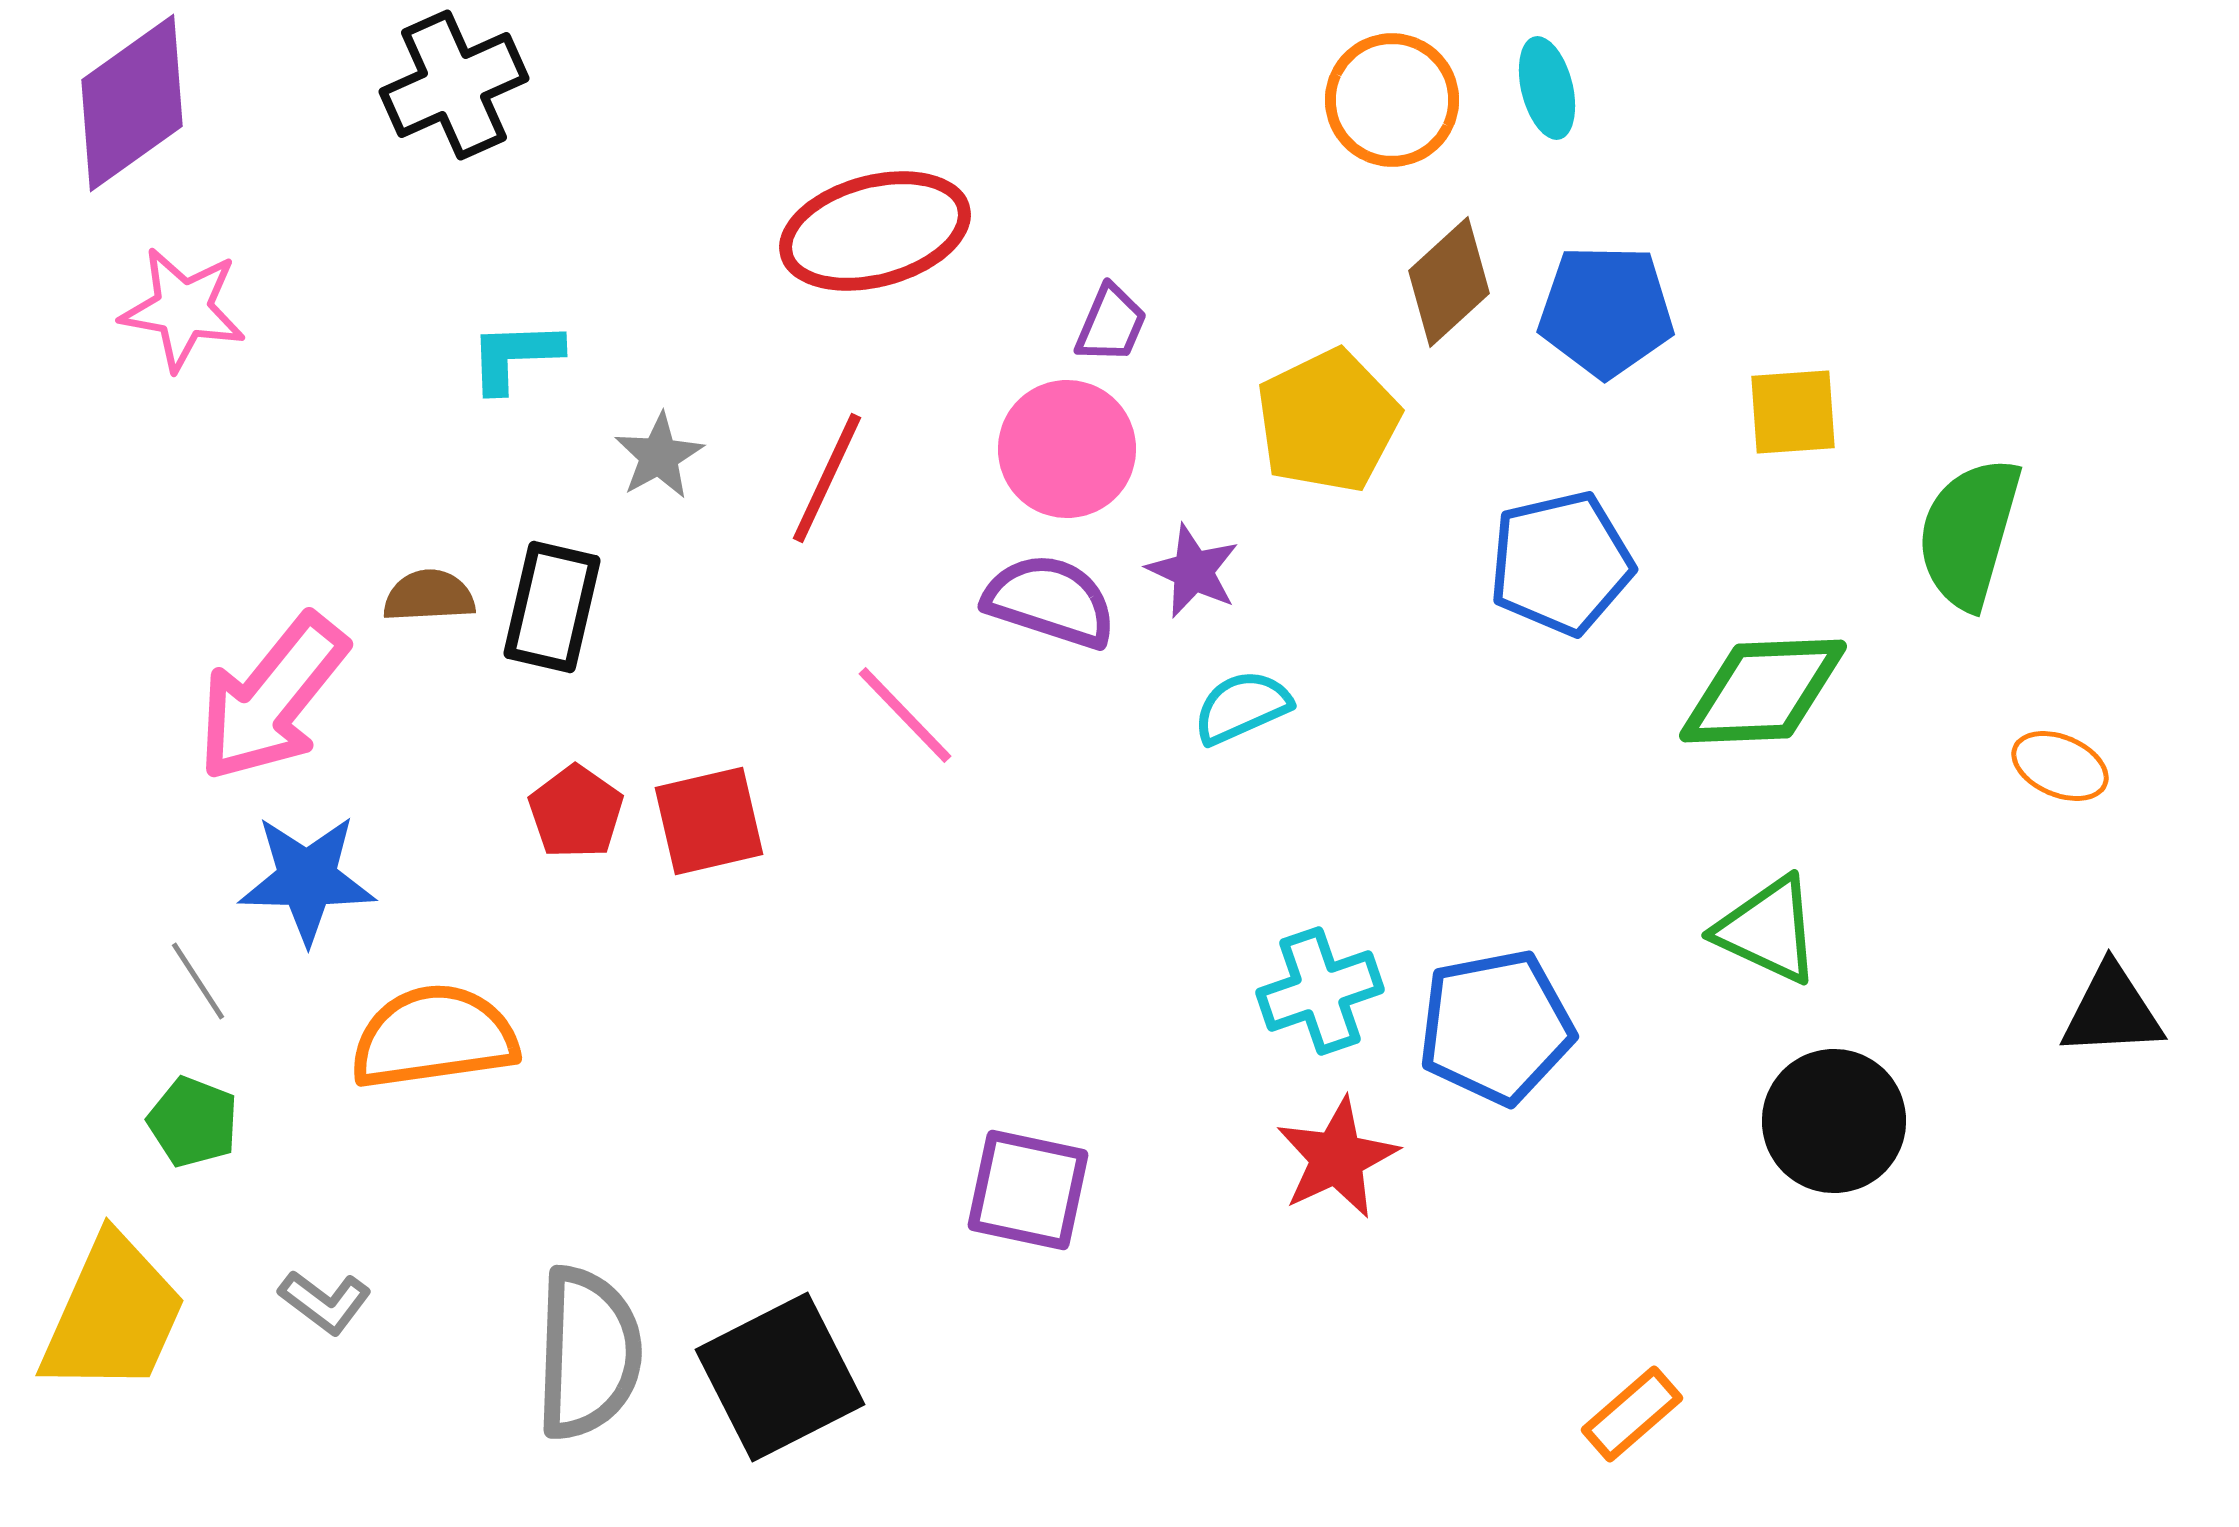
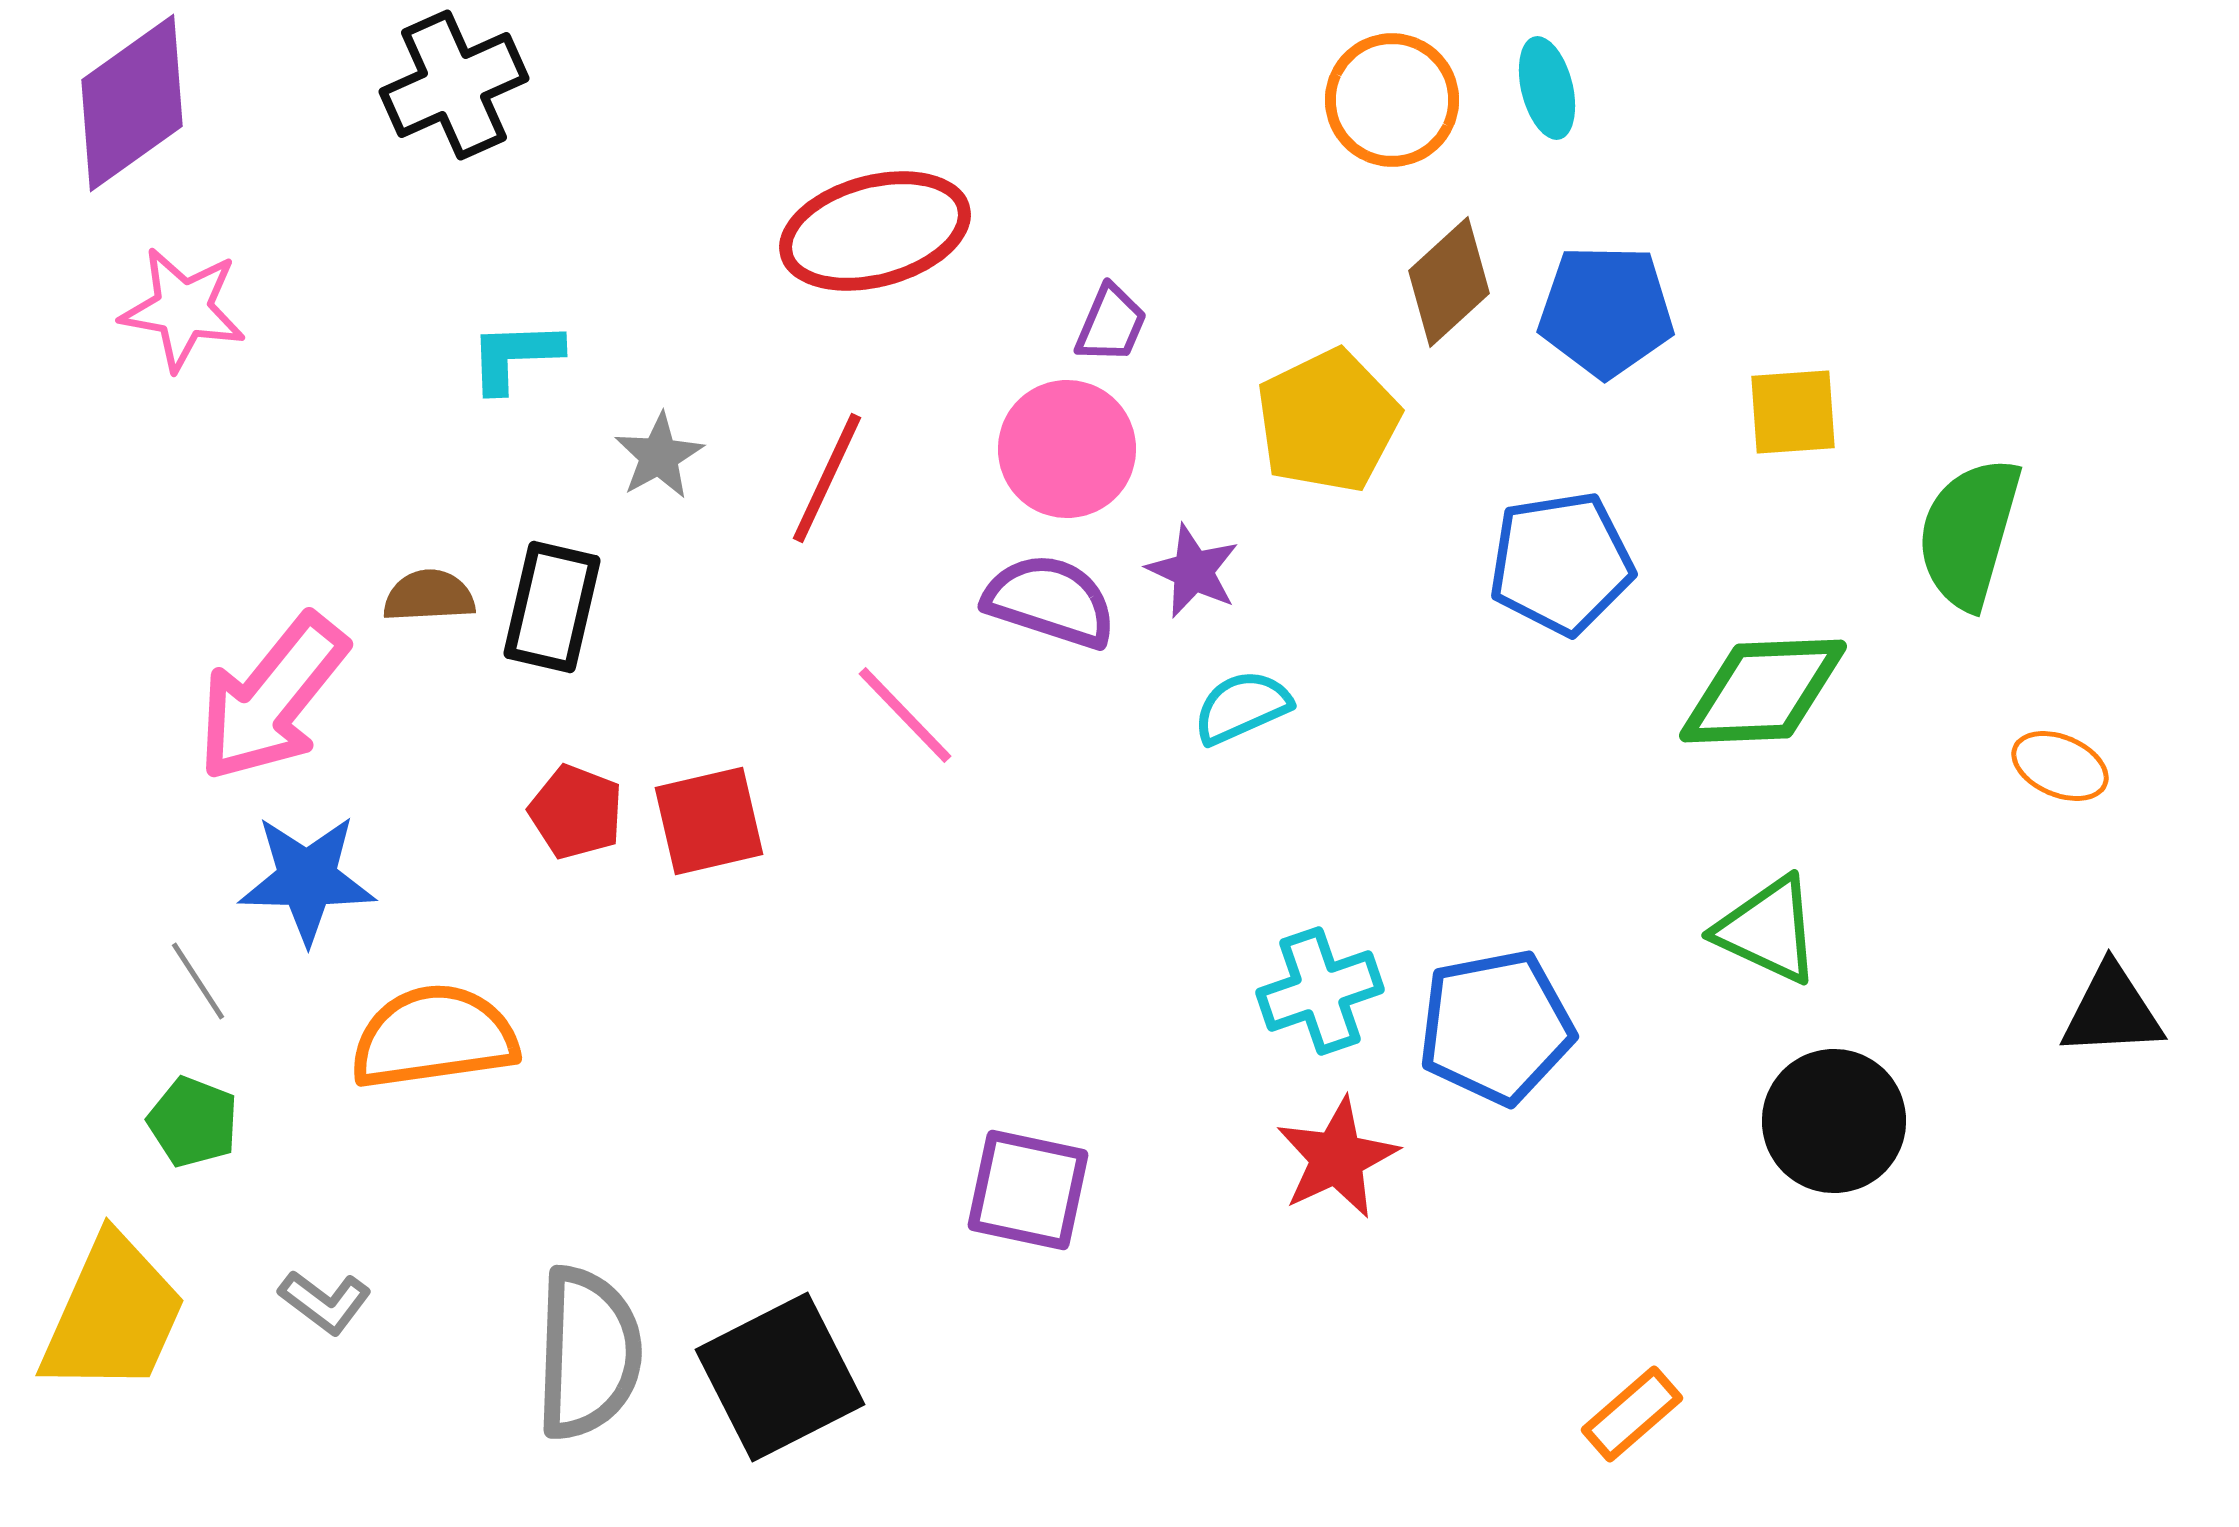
blue pentagon at (1561, 563): rotated 4 degrees clockwise
red pentagon at (576, 812): rotated 14 degrees counterclockwise
